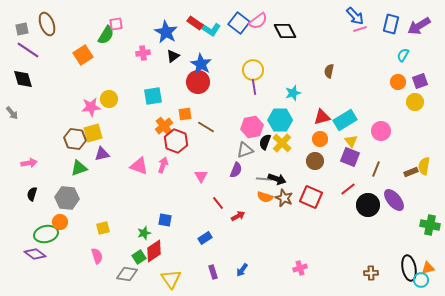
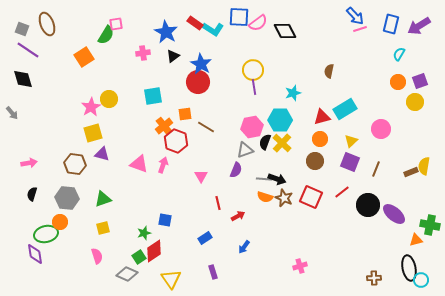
pink semicircle at (258, 21): moved 2 px down
blue square at (239, 23): moved 6 px up; rotated 35 degrees counterclockwise
gray square at (22, 29): rotated 32 degrees clockwise
cyan L-shape at (210, 29): moved 3 px right
orange square at (83, 55): moved 1 px right, 2 px down
cyan semicircle at (403, 55): moved 4 px left, 1 px up
pink star at (91, 107): rotated 24 degrees counterclockwise
cyan rectangle at (345, 120): moved 11 px up
pink circle at (381, 131): moved 2 px up
brown hexagon at (75, 139): moved 25 px down
yellow triangle at (351, 141): rotated 24 degrees clockwise
purple triangle at (102, 154): rotated 28 degrees clockwise
purple square at (350, 157): moved 5 px down
pink triangle at (139, 166): moved 2 px up
green triangle at (79, 168): moved 24 px right, 31 px down
red line at (348, 189): moved 6 px left, 3 px down
purple ellipse at (394, 200): moved 14 px down; rotated 10 degrees counterclockwise
red line at (218, 203): rotated 24 degrees clockwise
purple diamond at (35, 254): rotated 45 degrees clockwise
pink cross at (300, 268): moved 2 px up
orange triangle at (428, 268): moved 12 px left, 28 px up
blue arrow at (242, 270): moved 2 px right, 23 px up
brown cross at (371, 273): moved 3 px right, 5 px down
gray diamond at (127, 274): rotated 15 degrees clockwise
